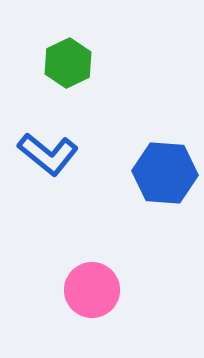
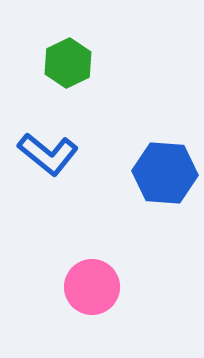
pink circle: moved 3 px up
